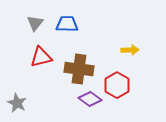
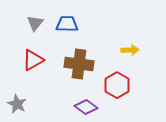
red triangle: moved 8 px left, 3 px down; rotated 15 degrees counterclockwise
brown cross: moved 5 px up
purple diamond: moved 4 px left, 8 px down
gray star: moved 1 px down
